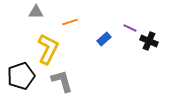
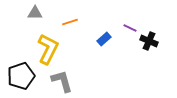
gray triangle: moved 1 px left, 1 px down
